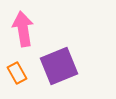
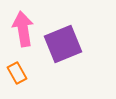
purple square: moved 4 px right, 22 px up
